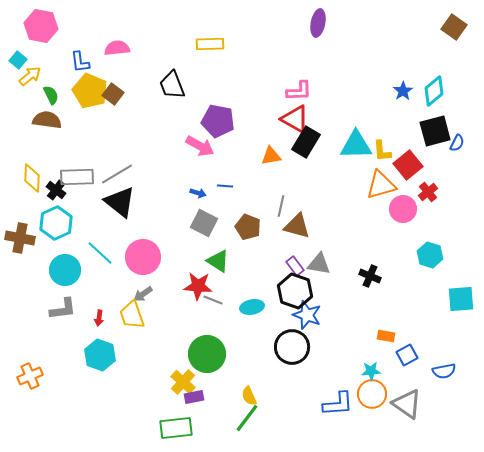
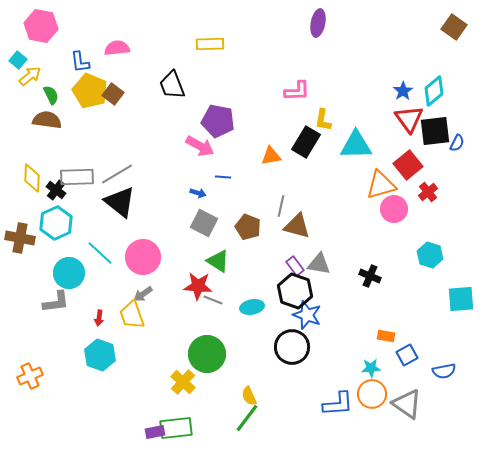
pink L-shape at (299, 91): moved 2 px left
red triangle at (295, 119): moved 114 px right; rotated 24 degrees clockwise
black square at (435, 131): rotated 8 degrees clockwise
yellow L-shape at (382, 151): moved 59 px left, 31 px up; rotated 15 degrees clockwise
blue line at (225, 186): moved 2 px left, 9 px up
pink circle at (403, 209): moved 9 px left
cyan circle at (65, 270): moved 4 px right, 3 px down
gray L-shape at (63, 309): moved 7 px left, 7 px up
cyan star at (371, 371): moved 3 px up
purple rectangle at (194, 397): moved 39 px left, 35 px down
